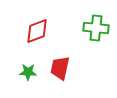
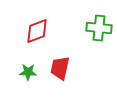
green cross: moved 3 px right
